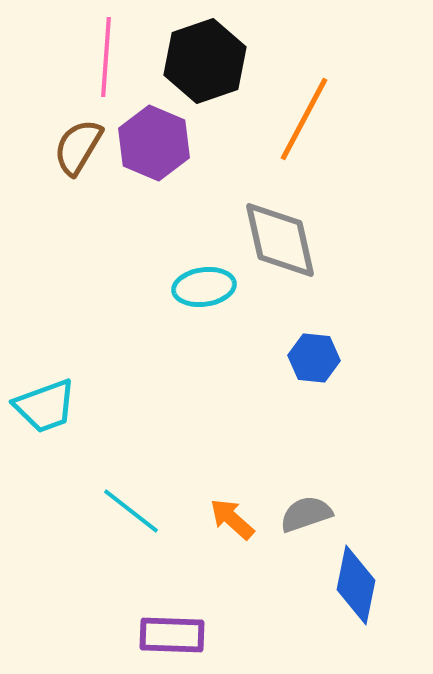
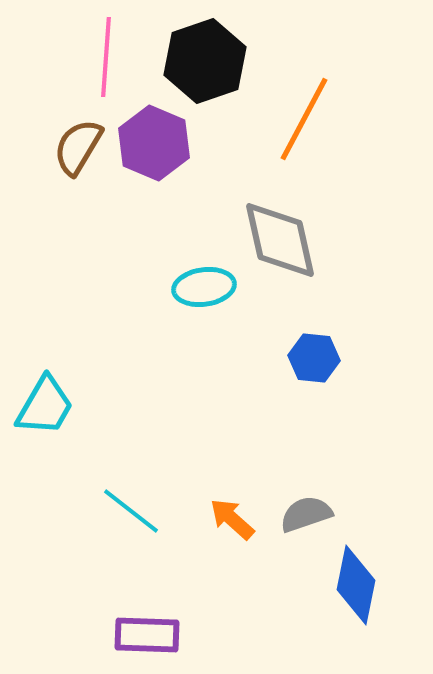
cyan trapezoid: rotated 40 degrees counterclockwise
purple rectangle: moved 25 px left
